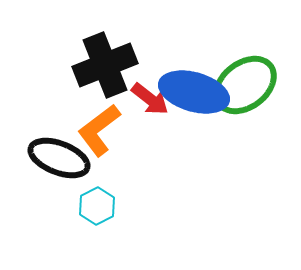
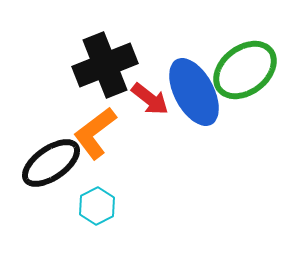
green ellipse: moved 15 px up
blue ellipse: rotated 46 degrees clockwise
orange L-shape: moved 4 px left, 3 px down
black ellipse: moved 8 px left, 5 px down; rotated 56 degrees counterclockwise
